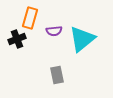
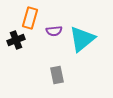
black cross: moved 1 px left, 1 px down
